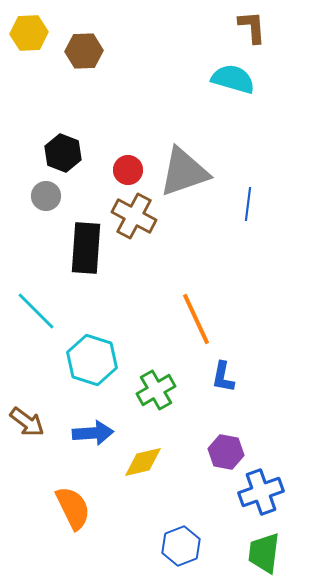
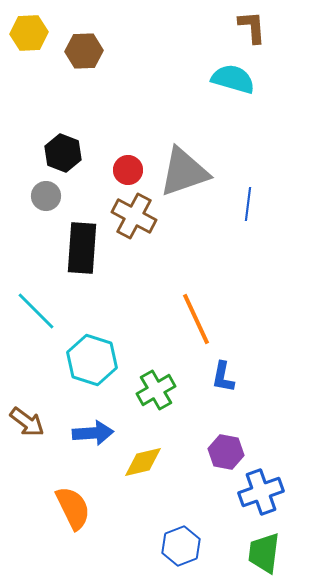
black rectangle: moved 4 px left
